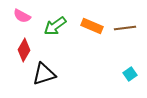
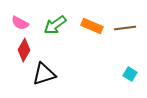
pink semicircle: moved 2 px left, 7 px down
green arrow: moved 1 px up
cyan square: rotated 24 degrees counterclockwise
